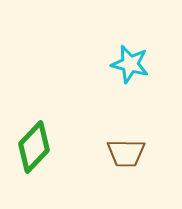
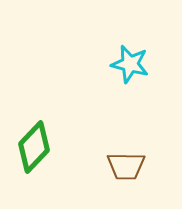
brown trapezoid: moved 13 px down
